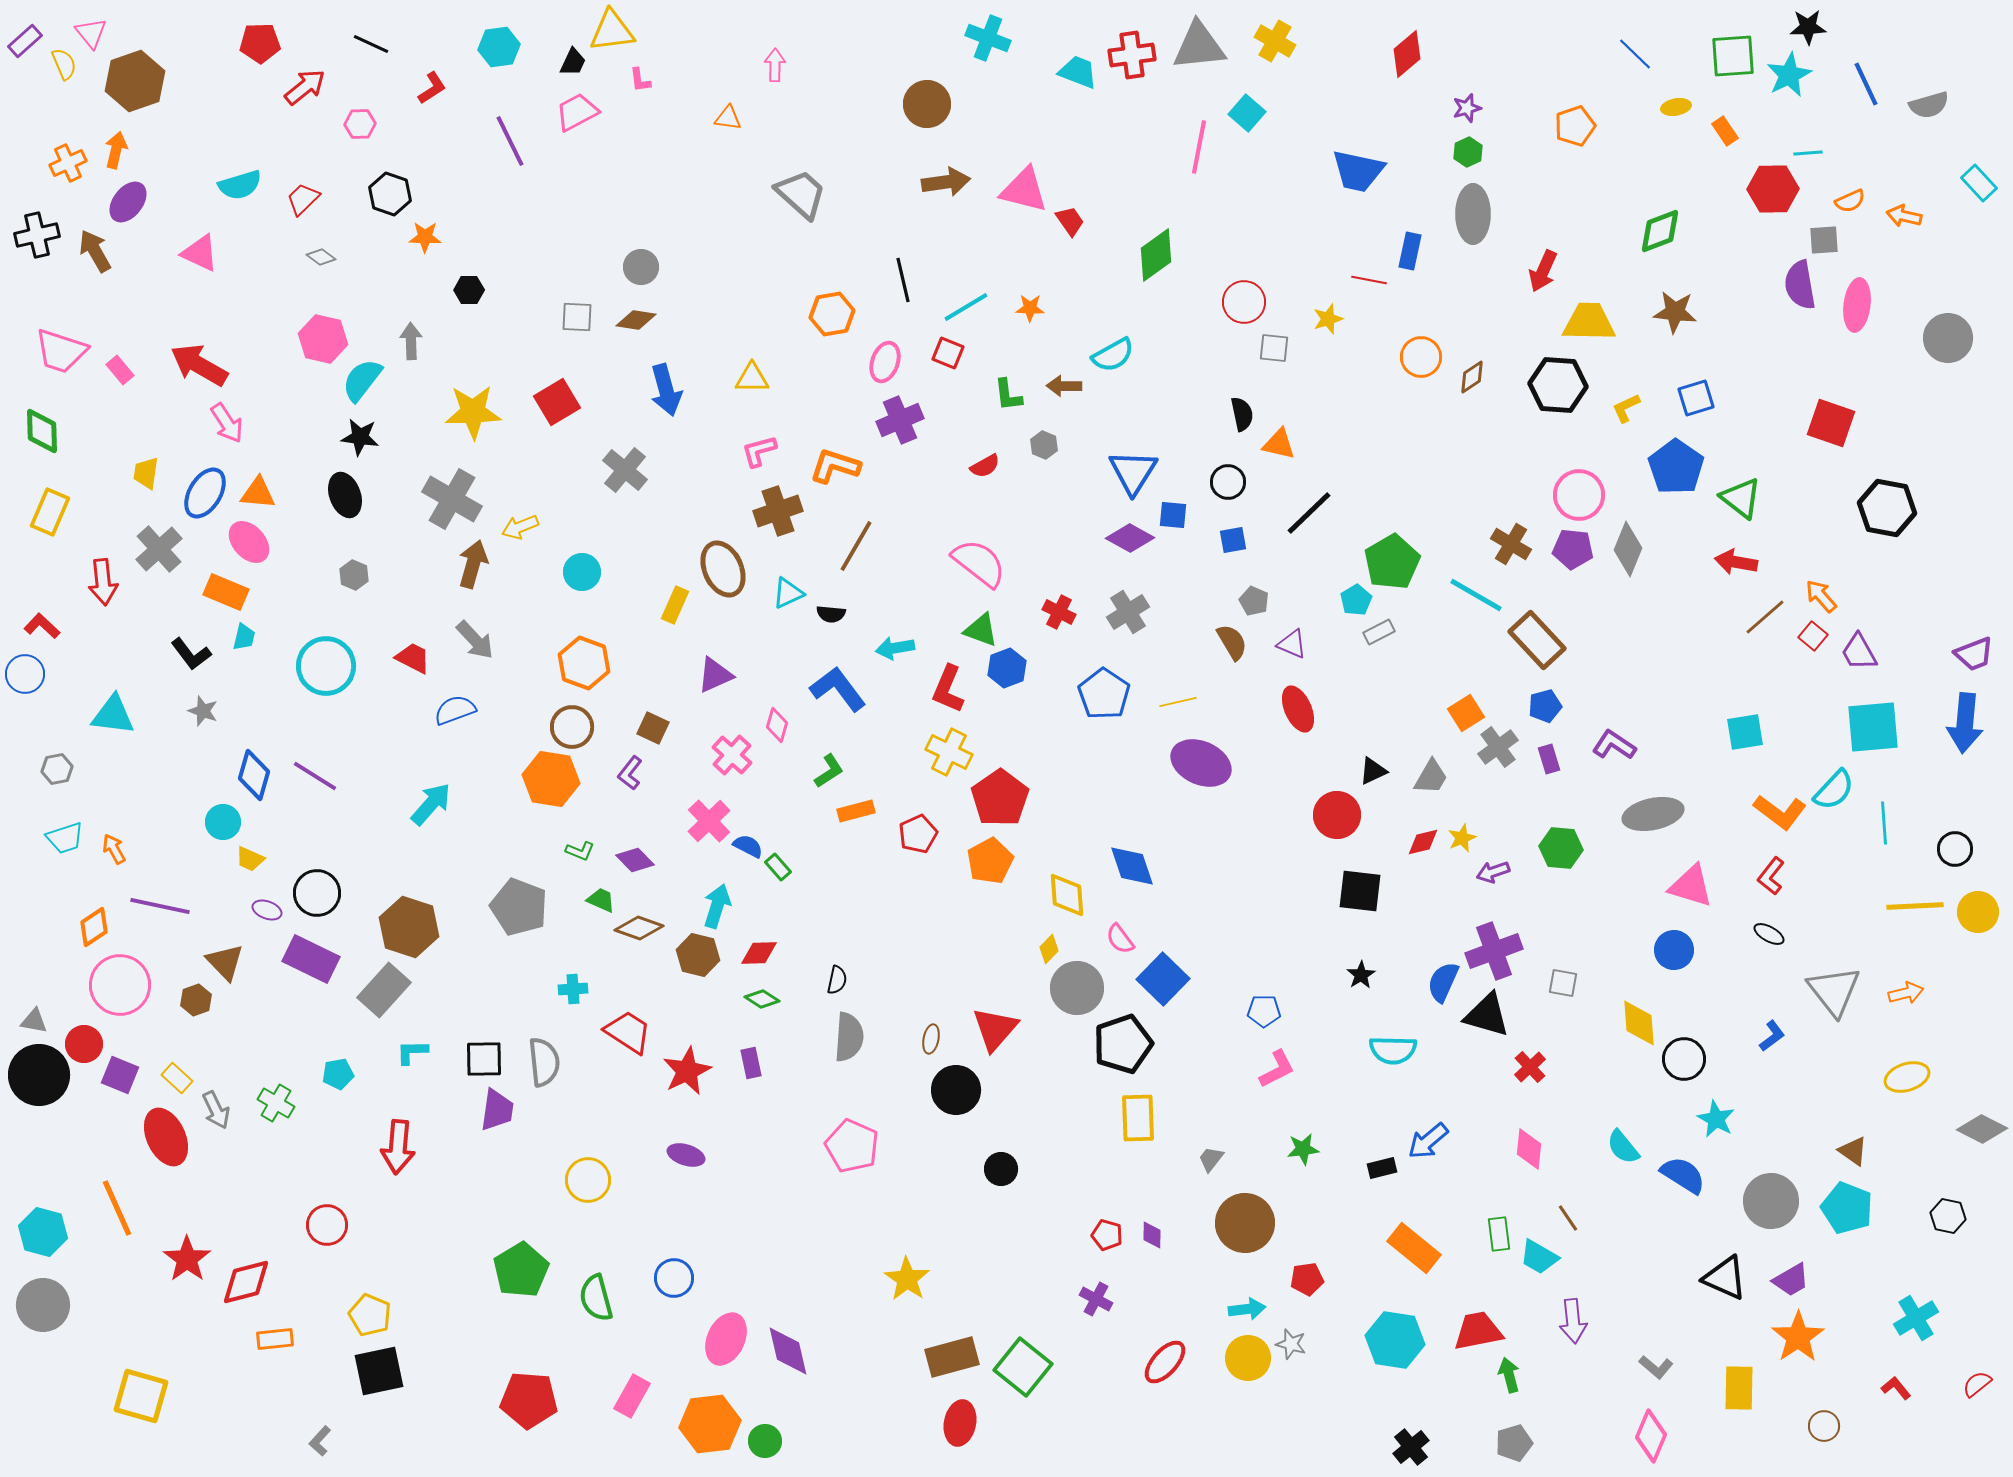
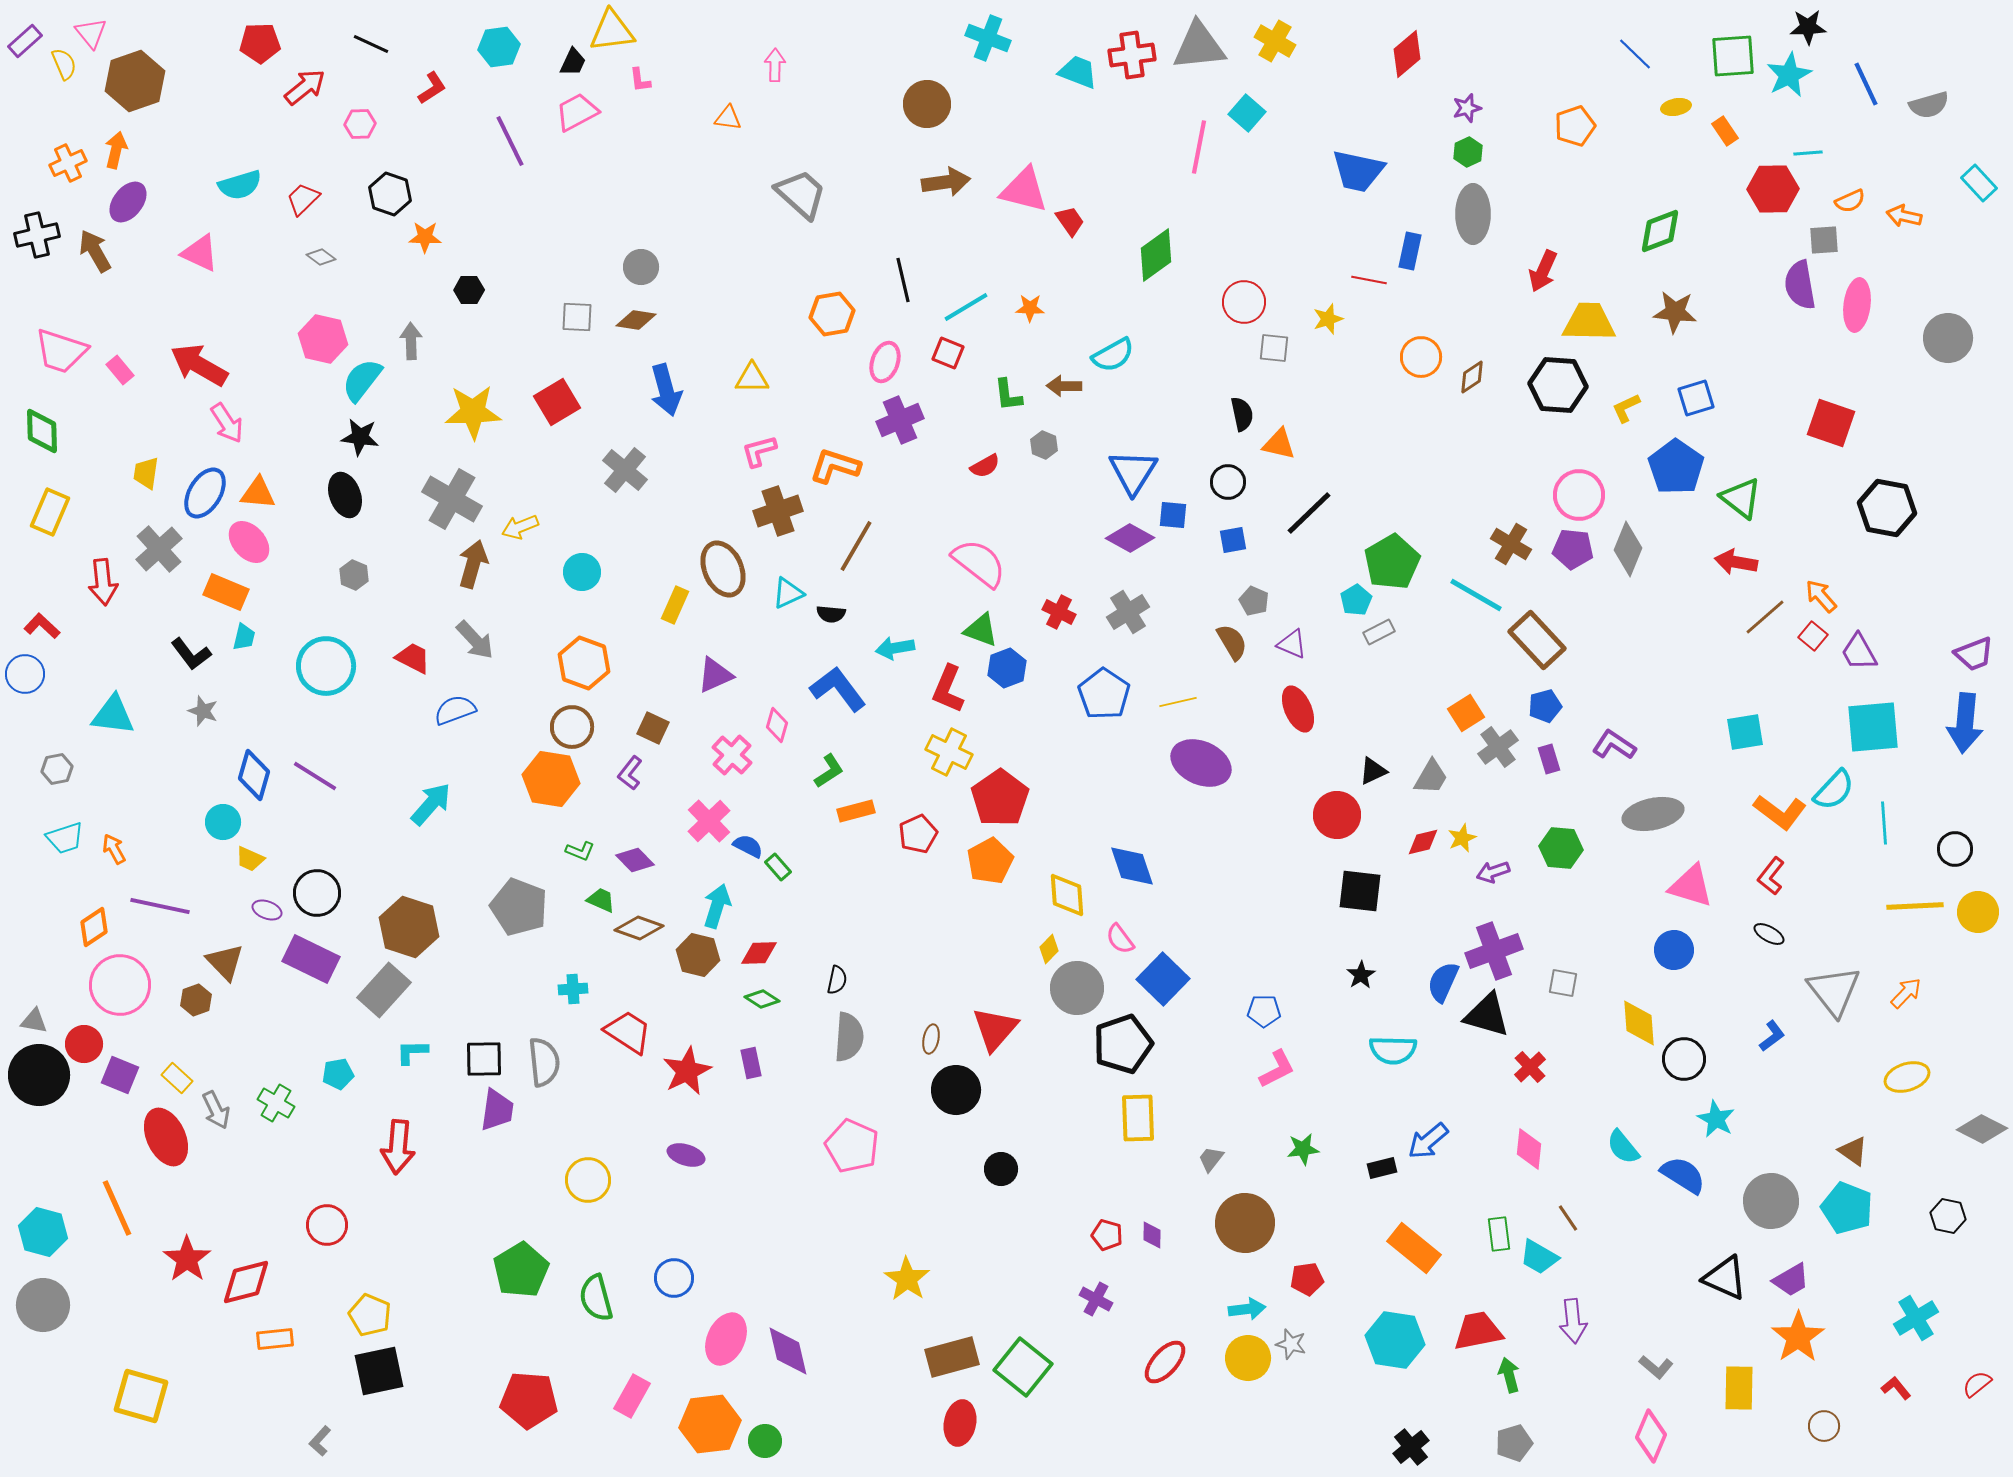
orange arrow at (1906, 993): rotated 32 degrees counterclockwise
